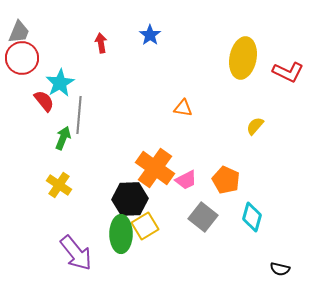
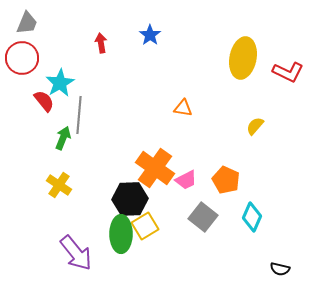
gray trapezoid: moved 8 px right, 9 px up
cyan diamond: rotated 8 degrees clockwise
